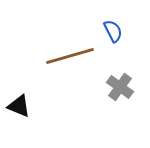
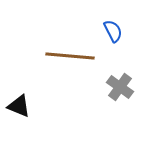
brown line: rotated 21 degrees clockwise
